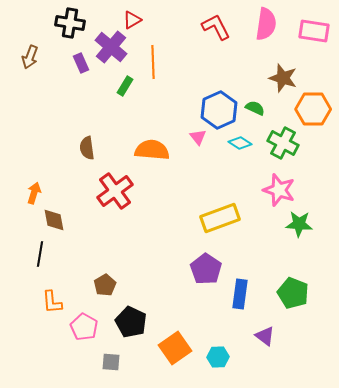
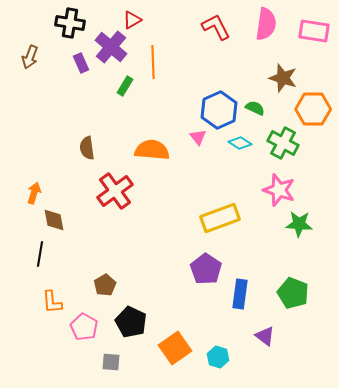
cyan hexagon: rotated 20 degrees clockwise
